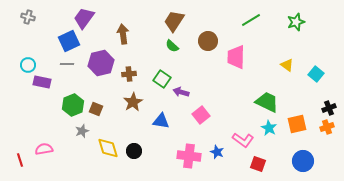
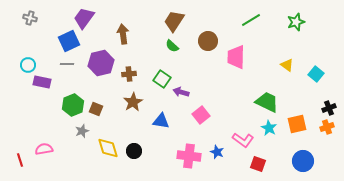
gray cross: moved 2 px right, 1 px down
